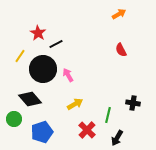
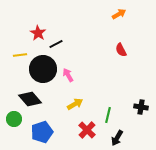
yellow line: moved 1 px up; rotated 48 degrees clockwise
black cross: moved 8 px right, 4 px down
